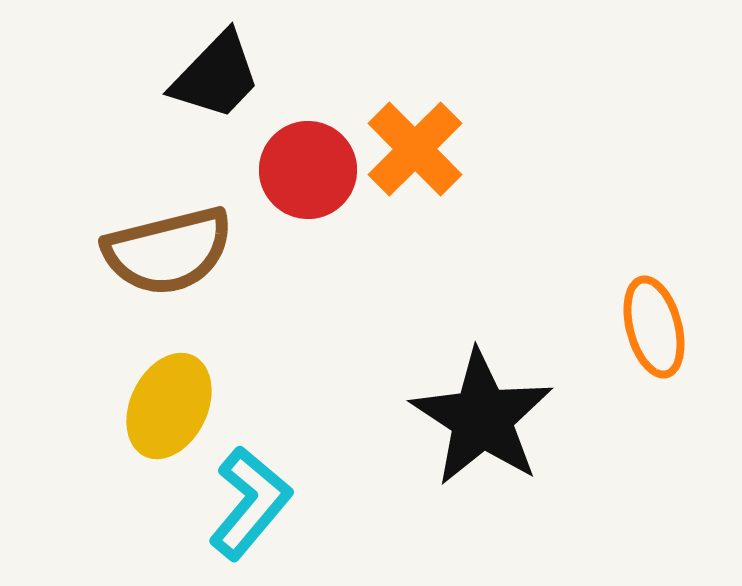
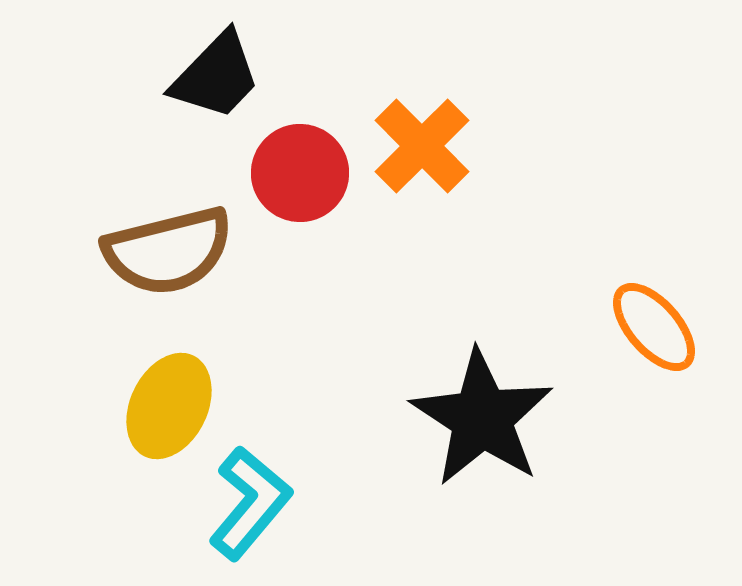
orange cross: moved 7 px right, 3 px up
red circle: moved 8 px left, 3 px down
orange ellipse: rotated 26 degrees counterclockwise
